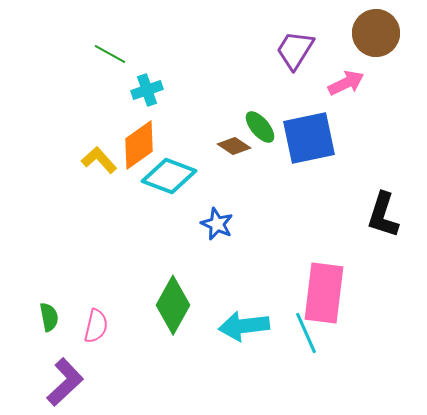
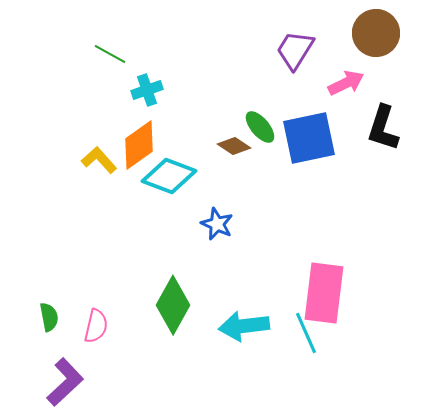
black L-shape: moved 87 px up
